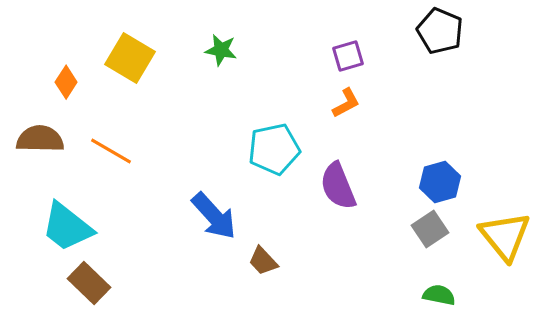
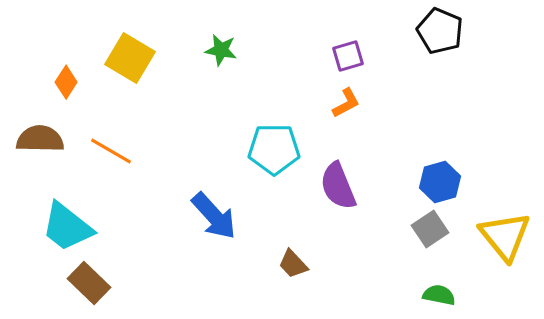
cyan pentagon: rotated 12 degrees clockwise
brown trapezoid: moved 30 px right, 3 px down
